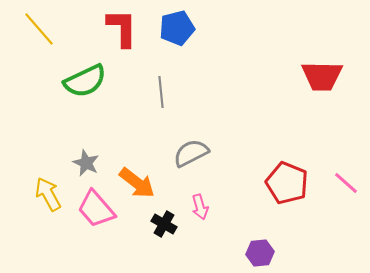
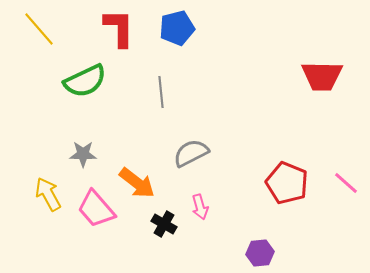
red L-shape: moved 3 px left
gray star: moved 3 px left, 9 px up; rotated 24 degrees counterclockwise
